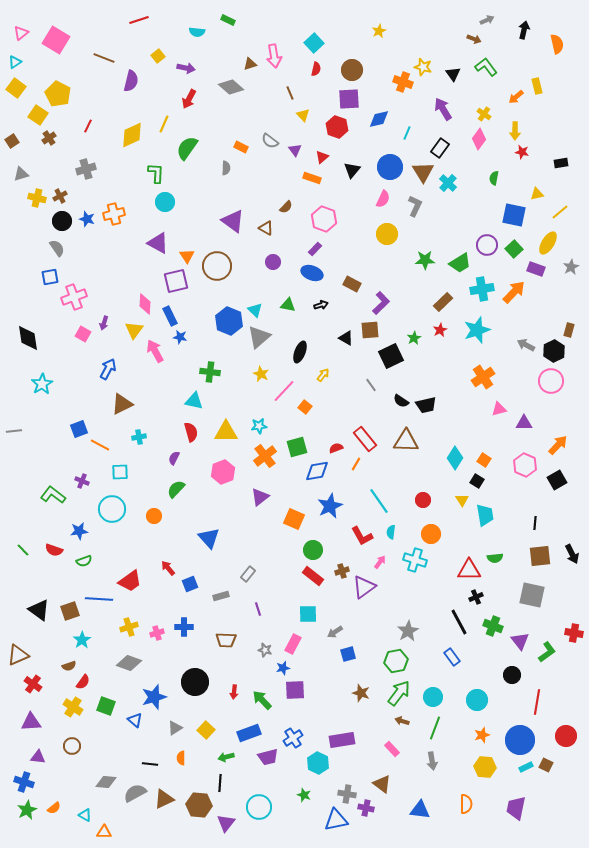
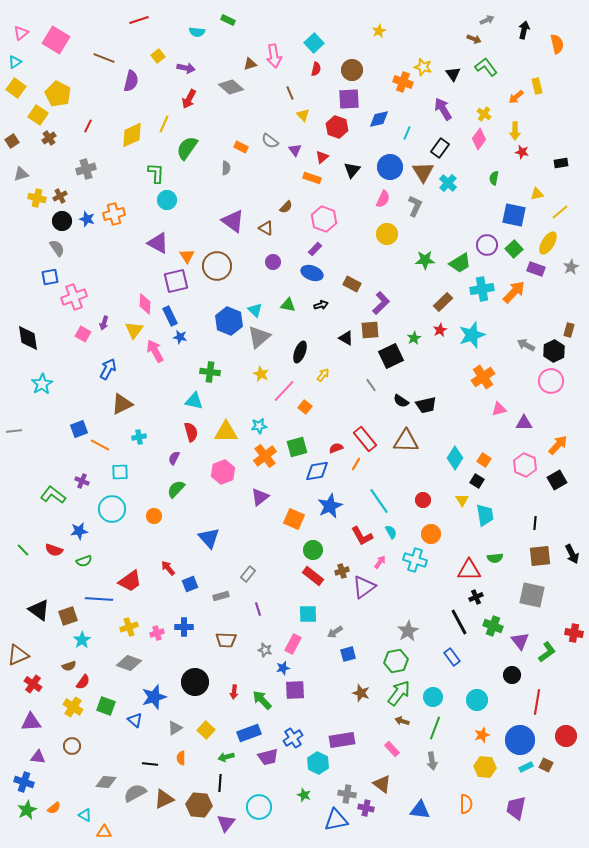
cyan circle at (165, 202): moved 2 px right, 2 px up
cyan star at (477, 330): moved 5 px left, 5 px down
cyan semicircle at (391, 532): rotated 144 degrees clockwise
brown square at (70, 611): moved 2 px left, 5 px down
